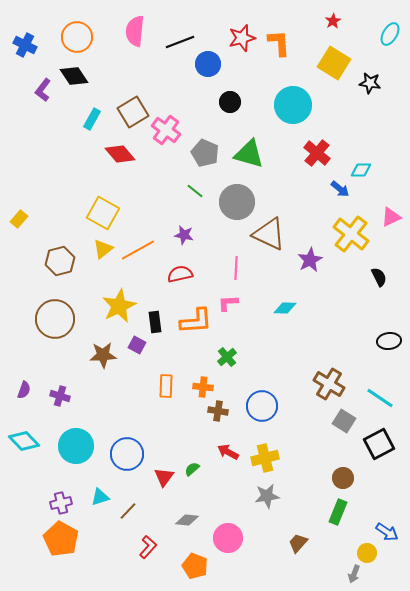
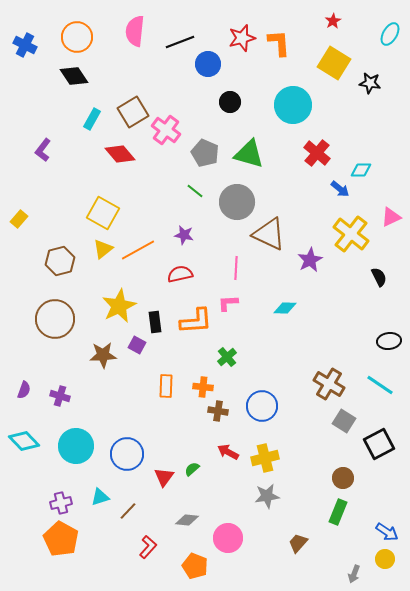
purple L-shape at (43, 90): moved 60 px down
cyan line at (380, 398): moved 13 px up
yellow circle at (367, 553): moved 18 px right, 6 px down
